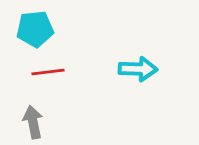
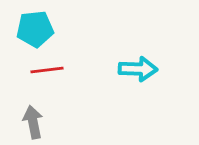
red line: moved 1 px left, 2 px up
